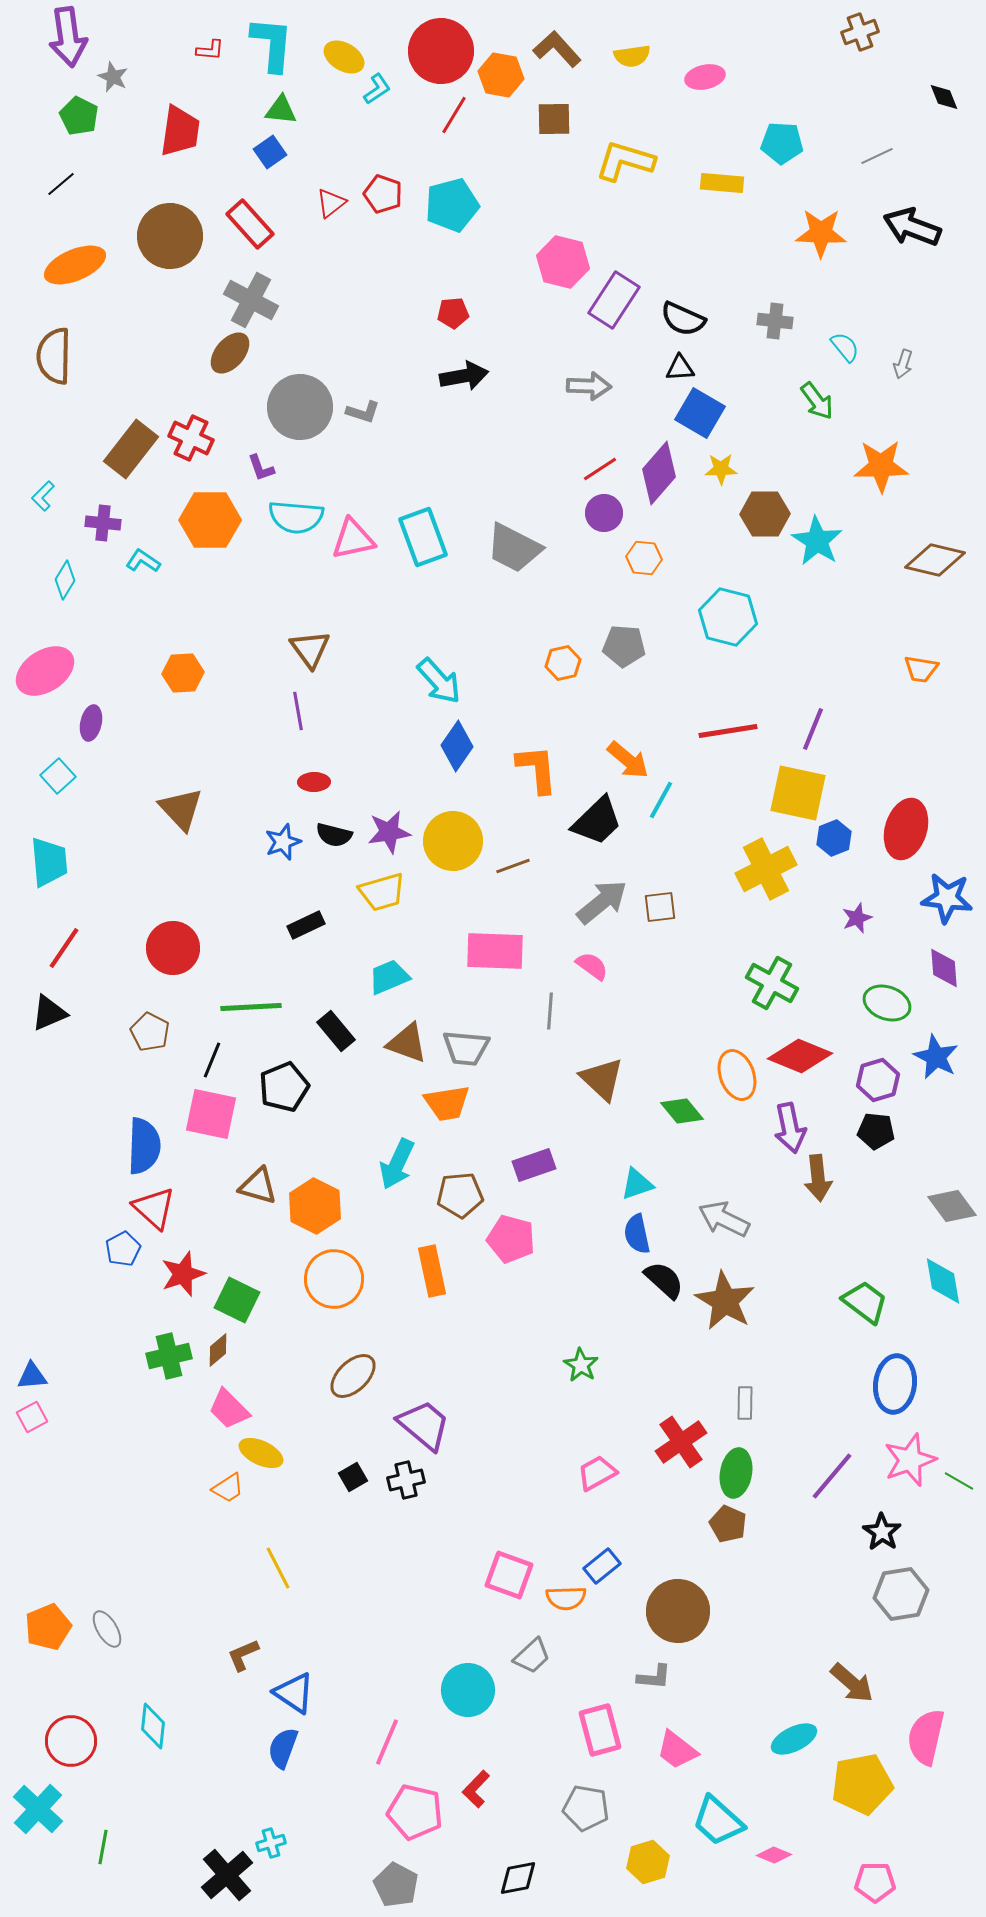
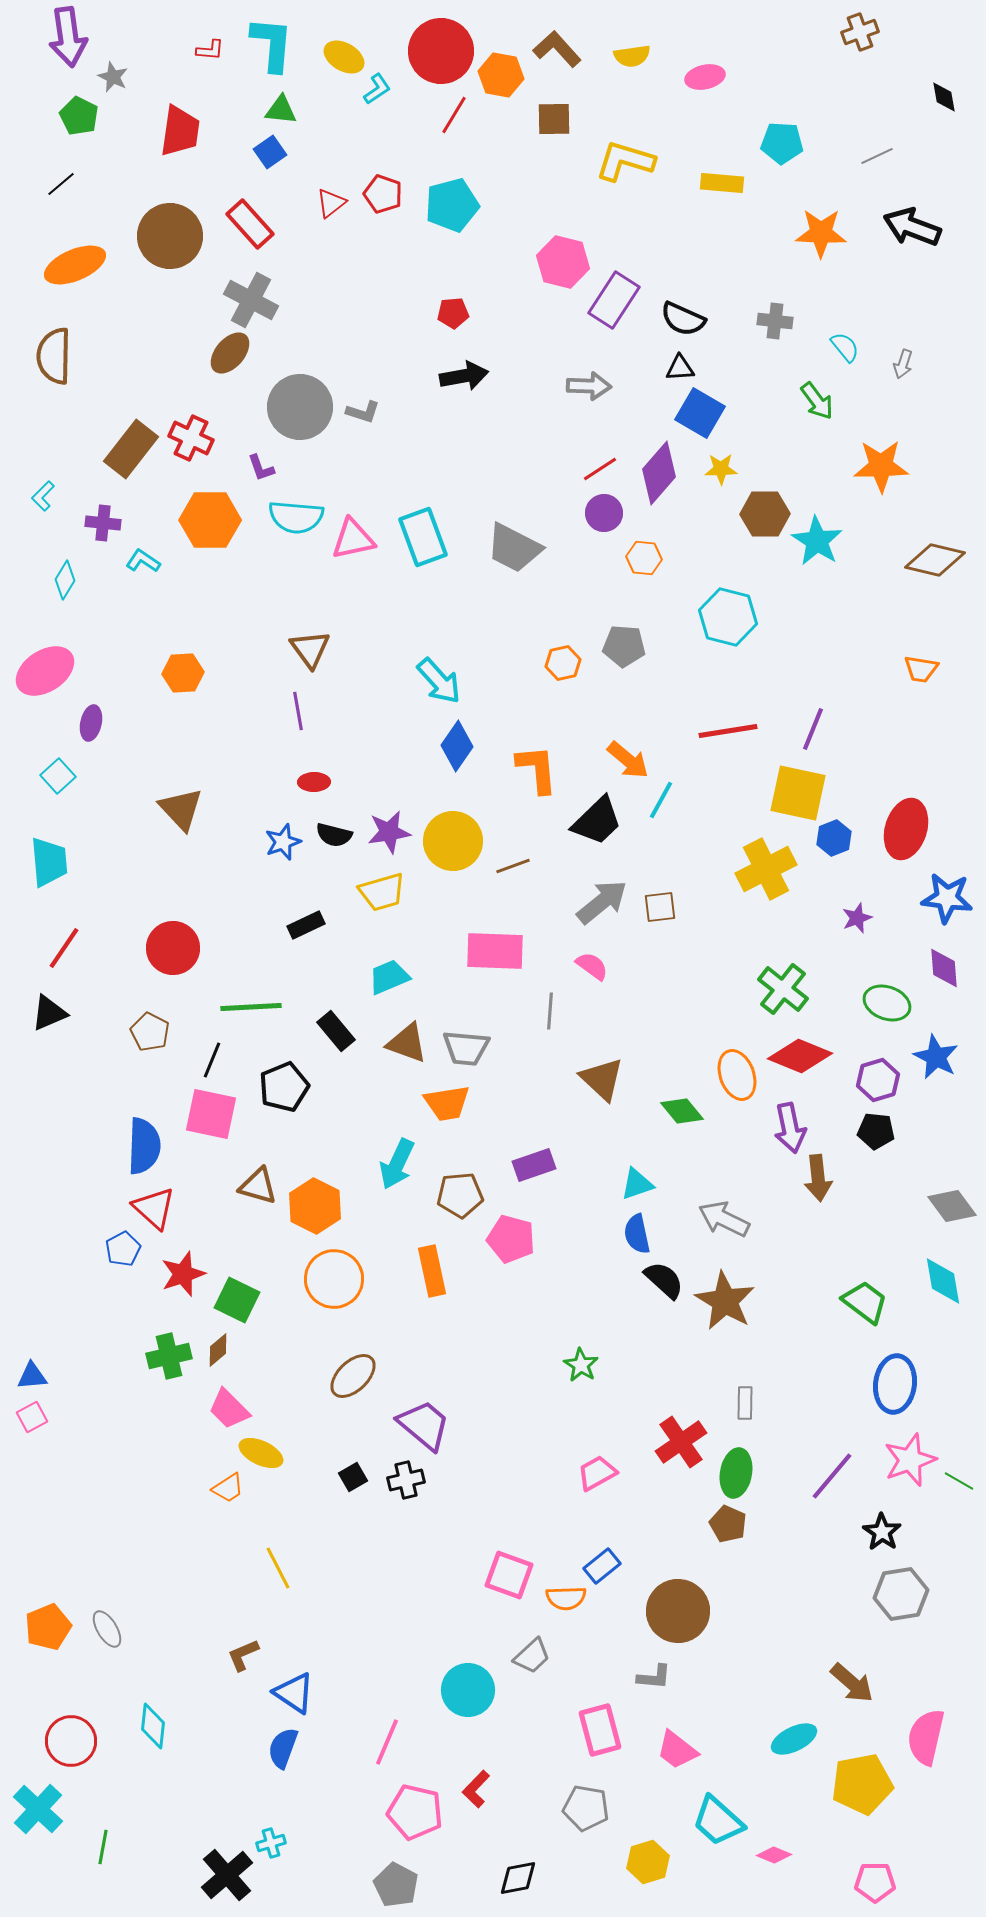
black diamond at (944, 97): rotated 12 degrees clockwise
green cross at (772, 983): moved 11 px right, 6 px down; rotated 9 degrees clockwise
